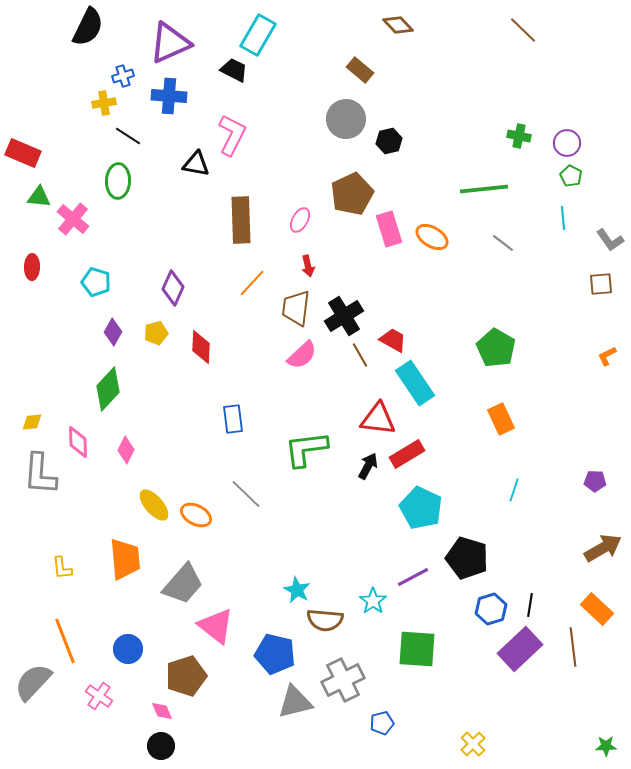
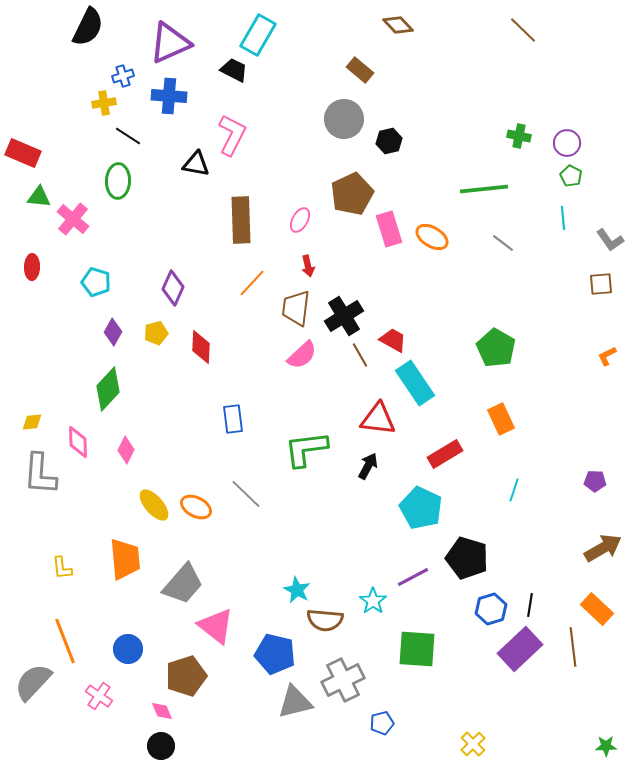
gray circle at (346, 119): moved 2 px left
red rectangle at (407, 454): moved 38 px right
orange ellipse at (196, 515): moved 8 px up
